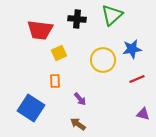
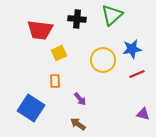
red line: moved 5 px up
